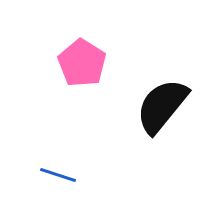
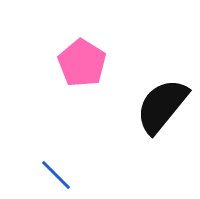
blue line: moved 2 px left; rotated 27 degrees clockwise
